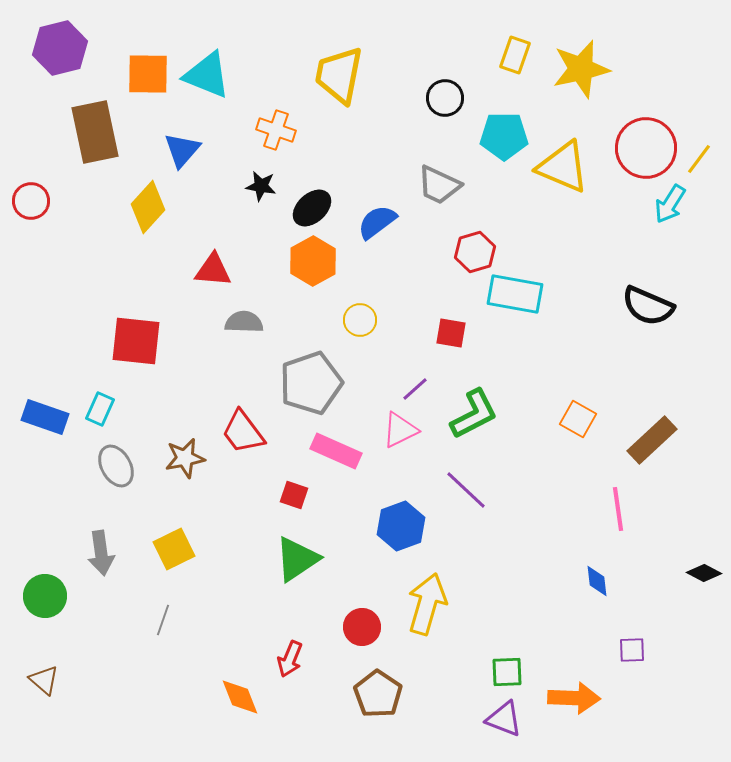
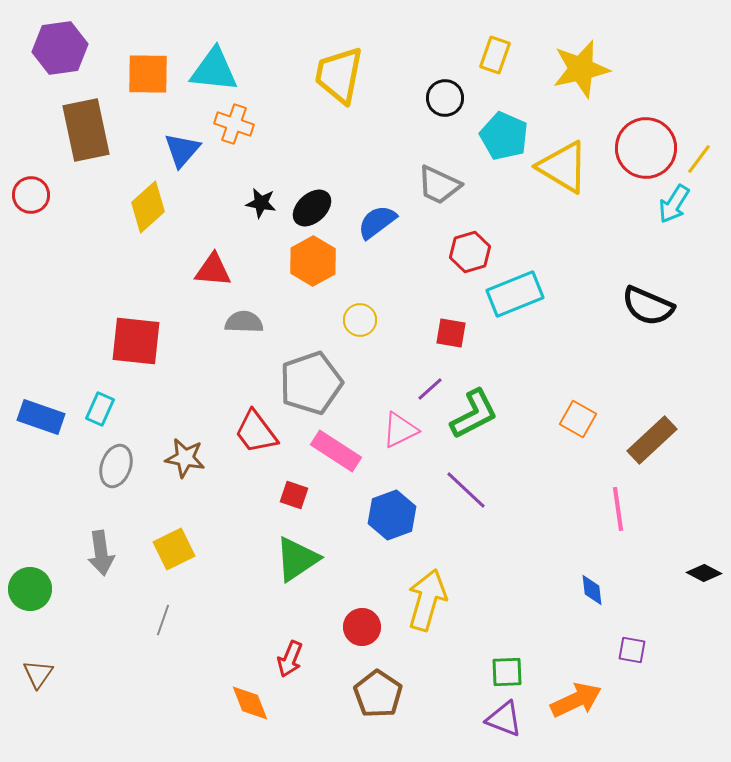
purple hexagon at (60, 48): rotated 6 degrees clockwise
yellow rectangle at (515, 55): moved 20 px left
cyan triangle at (207, 75): moved 7 px right, 5 px up; rotated 16 degrees counterclockwise
orange cross at (276, 130): moved 42 px left, 6 px up
brown rectangle at (95, 132): moved 9 px left, 2 px up
cyan pentagon at (504, 136): rotated 24 degrees clockwise
yellow triangle at (563, 167): rotated 8 degrees clockwise
black star at (261, 186): moved 17 px down
red circle at (31, 201): moved 6 px up
cyan arrow at (670, 204): moved 4 px right
yellow diamond at (148, 207): rotated 6 degrees clockwise
red hexagon at (475, 252): moved 5 px left
cyan rectangle at (515, 294): rotated 32 degrees counterclockwise
purple line at (415, 389): moved 15 px right
blue rectangle at (45, 417): moved 4 px left
red trapezoid at (243, 432): moved 13 px right
pink rectangle at (336, 451): rotated 9 degrees clockwise
brown star at (185, 458): rotated 21 degrees clockwise
gray ellipse at (116, 466): rotated 48 degrees clockwise
blue hexagon at (401, 526): moved 9 px left, 11 px up
blue diamond at (597, 581): moved 5 px left, 9 px down
green circle at (45, 596): moved 15 px left, 7 px up
yellow arrow at (427, 604): moved 4 px up
purple square at (632, 650): rotated 12 degrees clockwise
brown triangle at (44, 680): moved 6 px left, 6 px up; rotated 24 degrees clockwise
orange diamond at (240, 697): moved 10 px right, 6 px down
orange arrow at (574, 698): moved 2 px right, 2 px down; rotated 27 degrees counterclockwise
